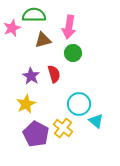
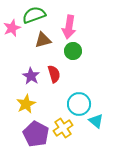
green semicircle: rotated 20 degrees counterclockwise
green circle: moved 2 px up
yellow cross: rotated 18 degrees clockwise
